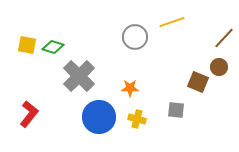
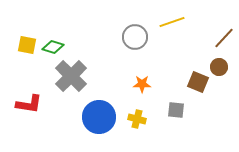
gray cross: moved 8 px left
orange star: moved 12 px right, 4 px up
red L-shape: moved 10 px up; rotated 60 degrees clockwise
